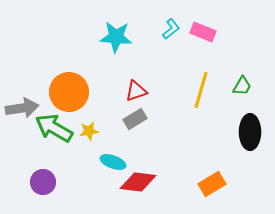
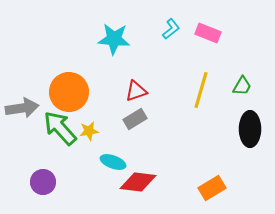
pink rectangle: moved 5 px right, 1 px down
cyan star: moved 2 px left, 2 px down
green arrow: moved 6 px right; rotated 18 degrees clockwise
black ellipse: moved 3 px up
orange rectangle: moved 4 px down
